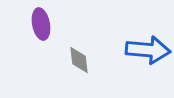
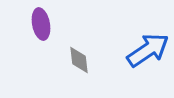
blue arrow: rotated 39 degrees counterclockwise
